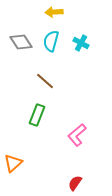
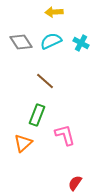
cyan semicircle: rotated 50 degrees clockwise
pink L-shape: moved 12 px left; rotated 115 degrees clockwise
orange triangle: moved 10 px right, 20 px up
